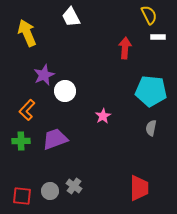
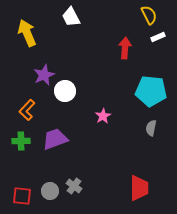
white rectangle: rotated 24 degrees counterclockwise
